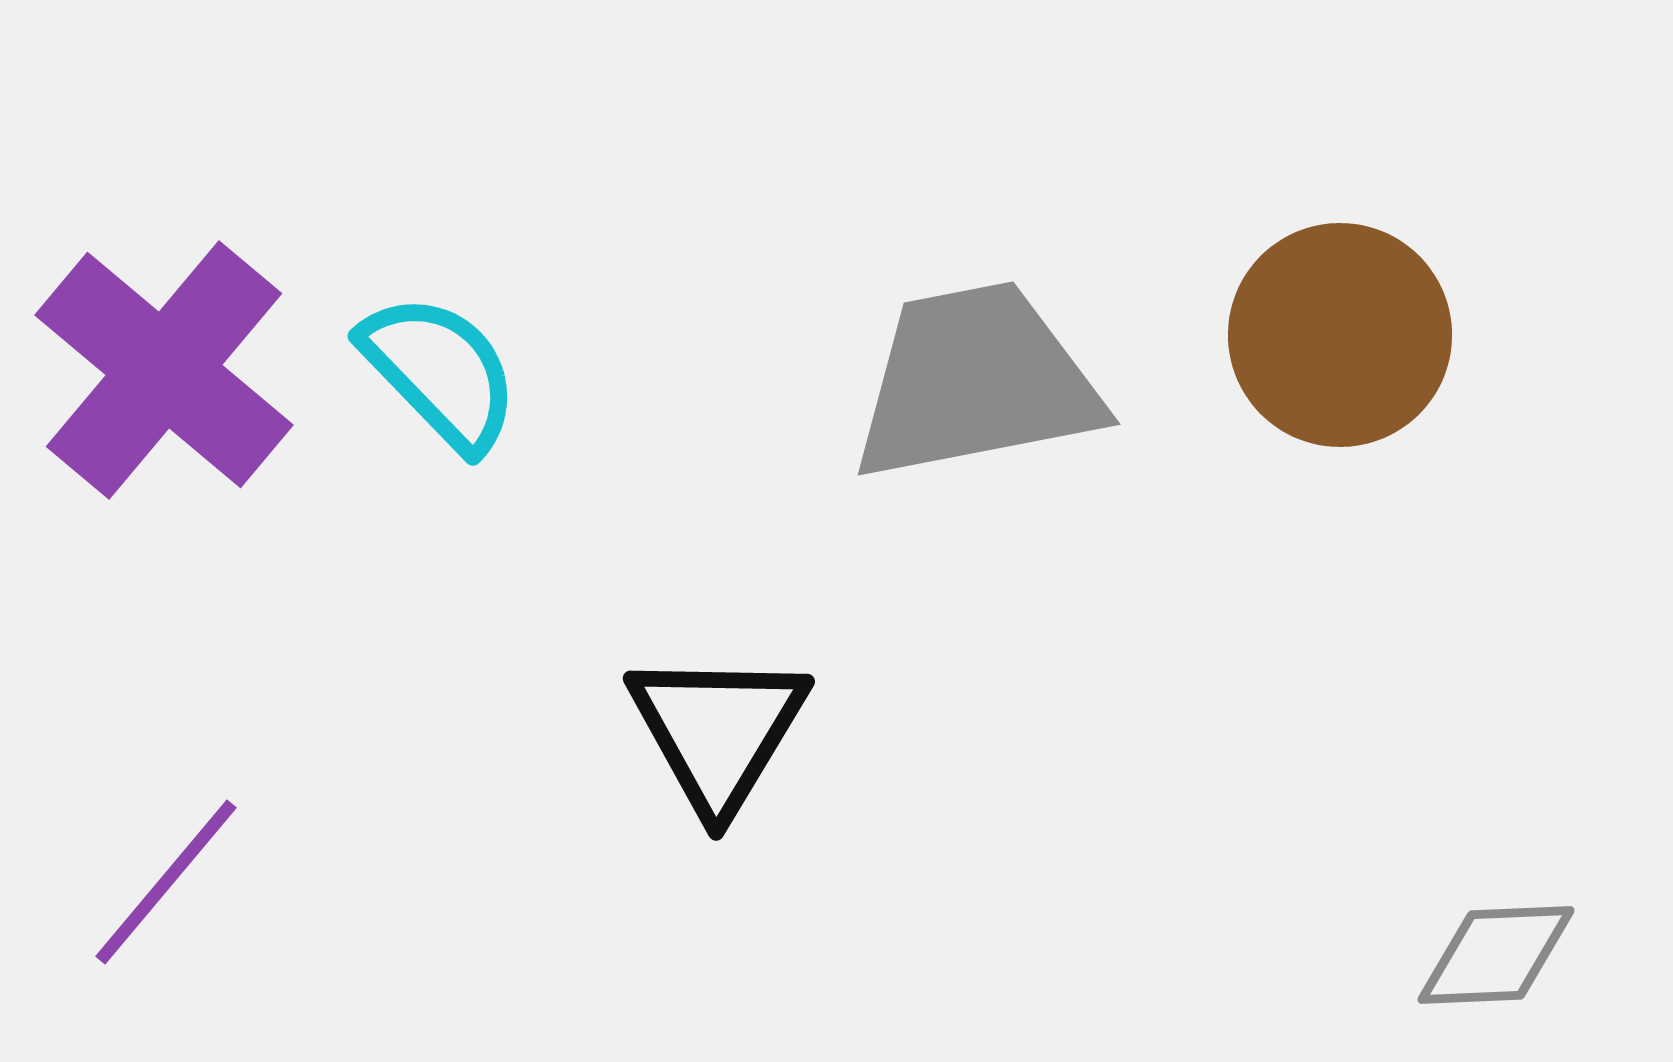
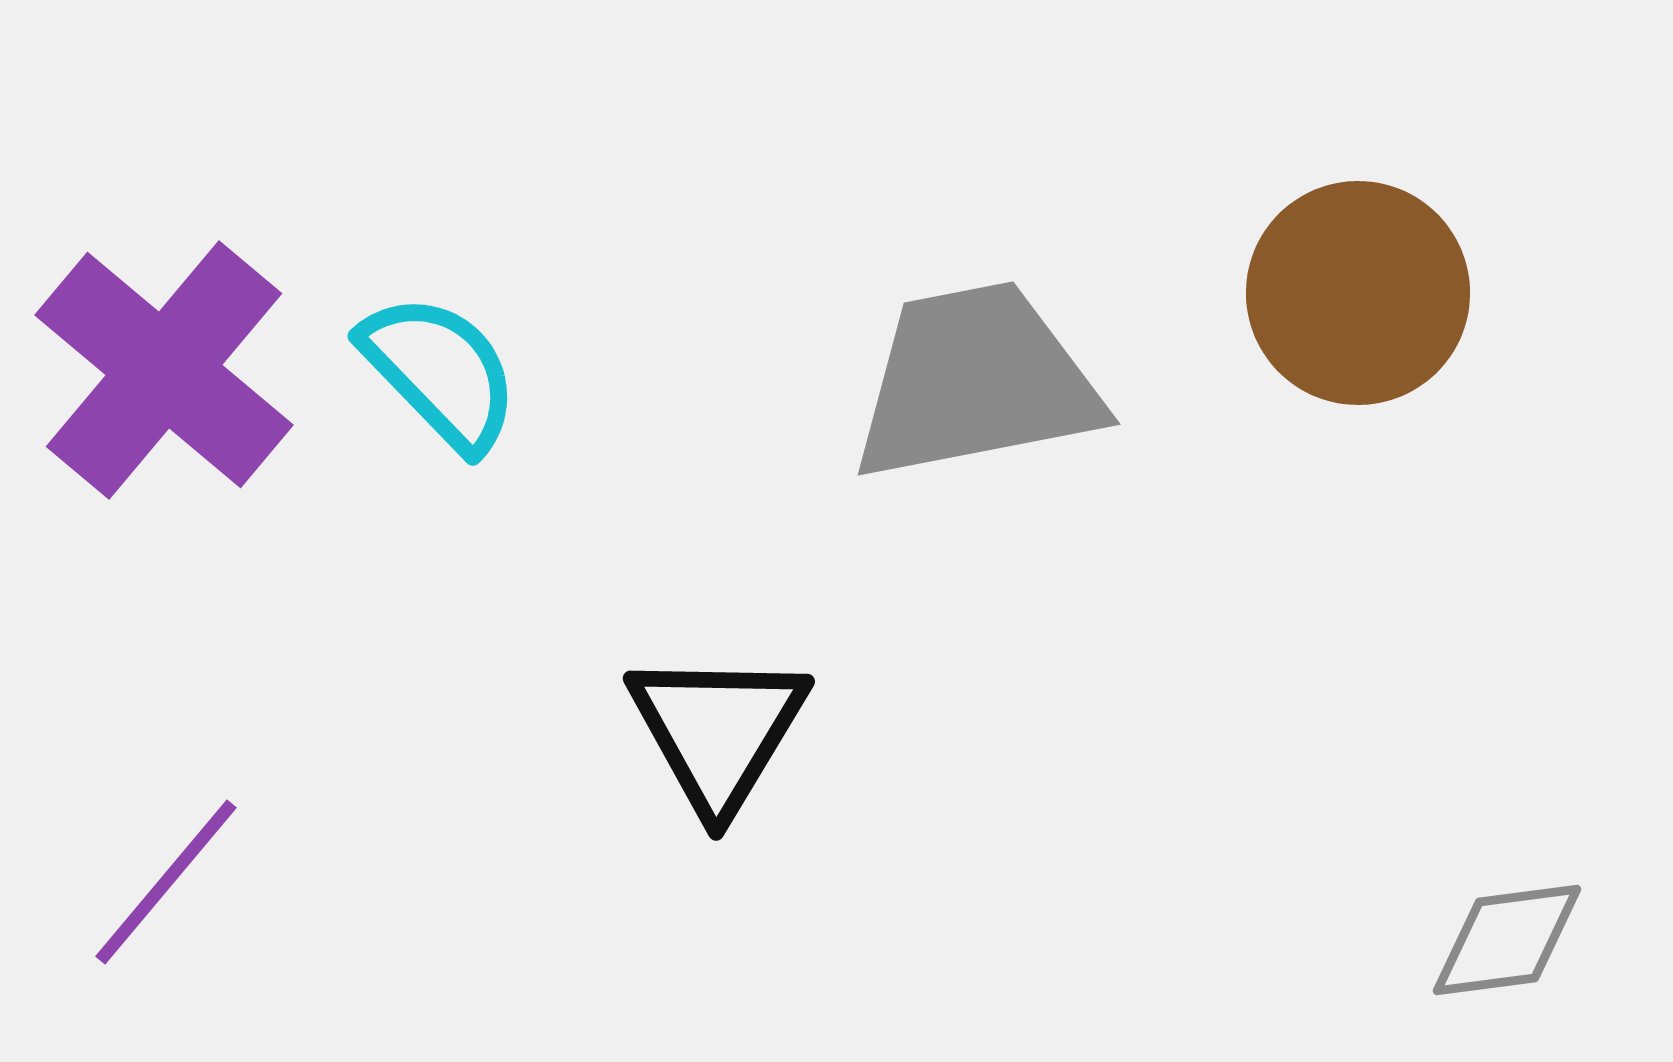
brown circle: moved 18 px right, 42 px up
gray diamond: moved 11 px right, 15 px up; rotated 5 degrees counterclockwise
